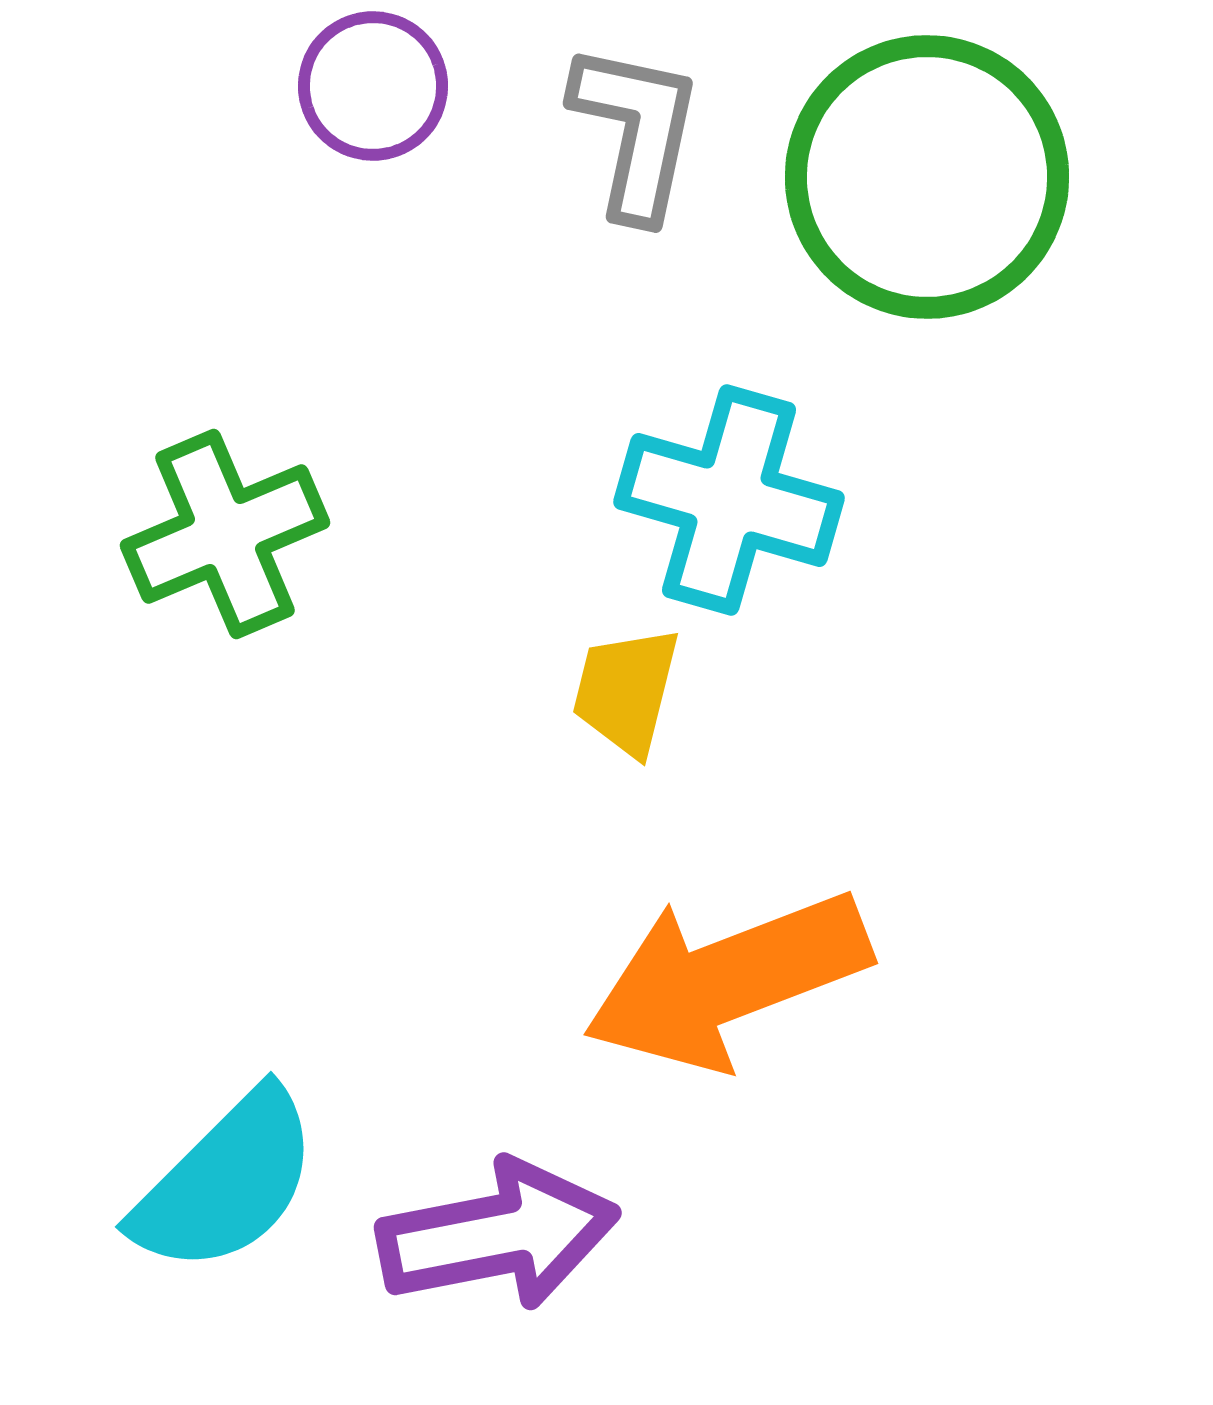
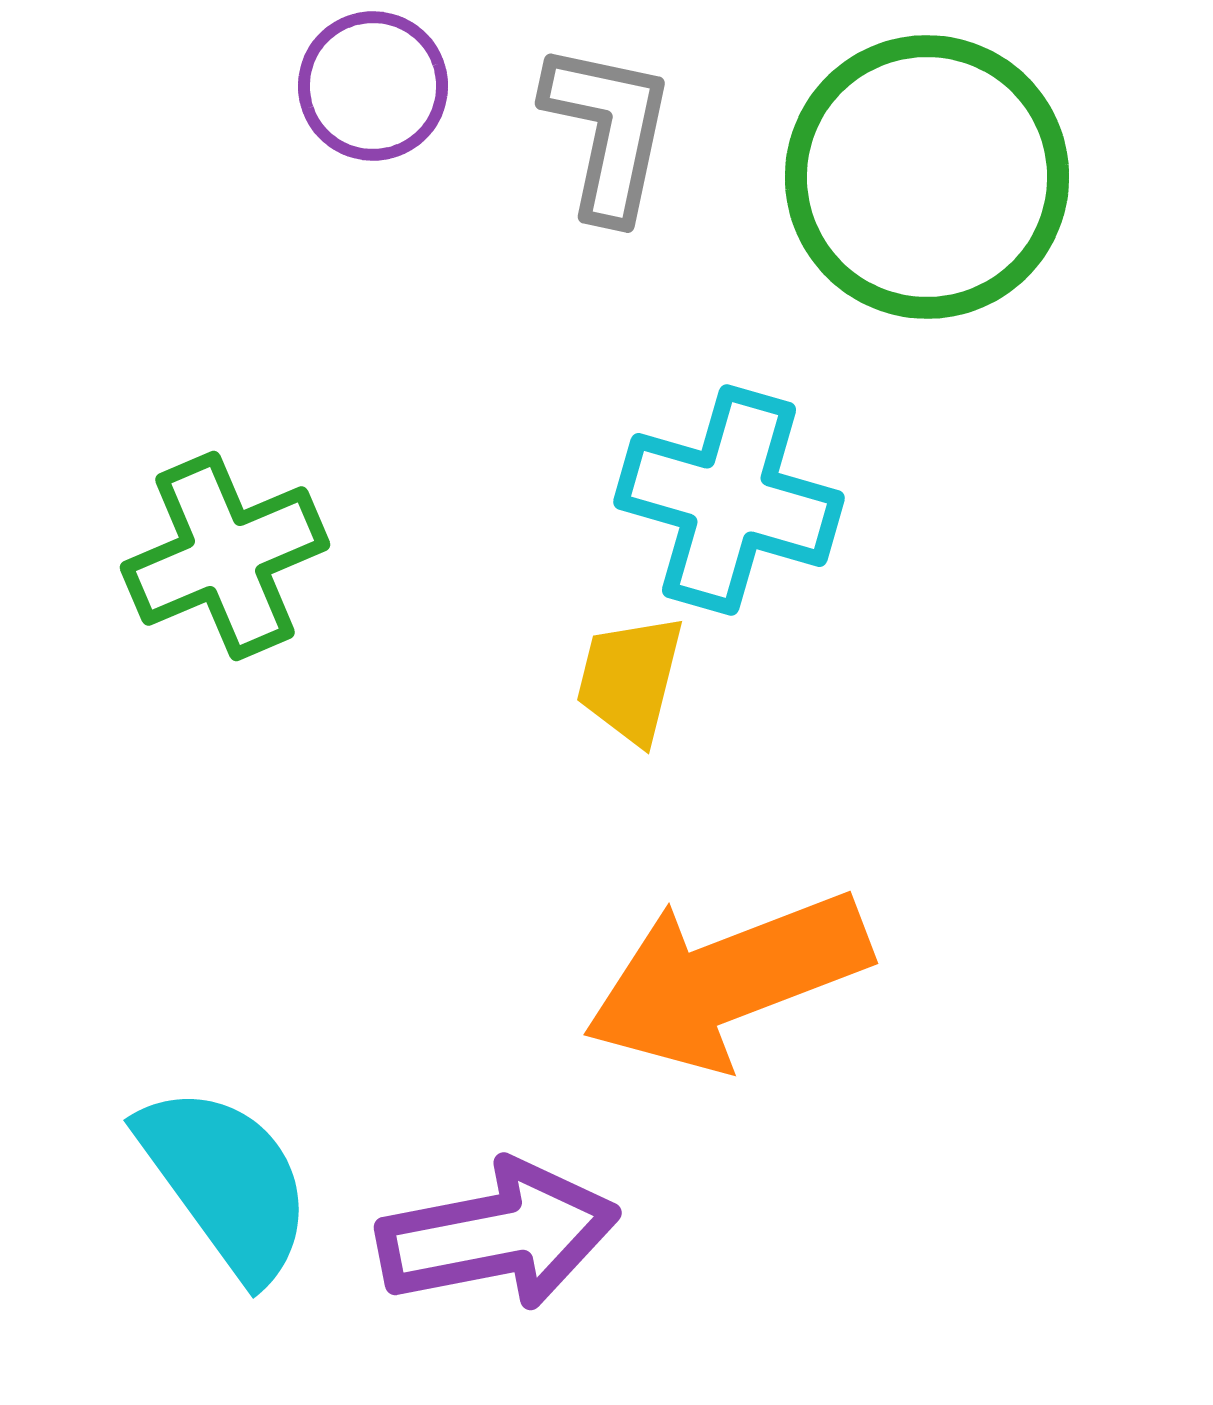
gray L-shape: moved 28 px left
green cross: moved 22 px down
yellow trapezoid: moved 4 px right, 12 px up
cyan semicircle: rotated 81 degrees counterclockwise
